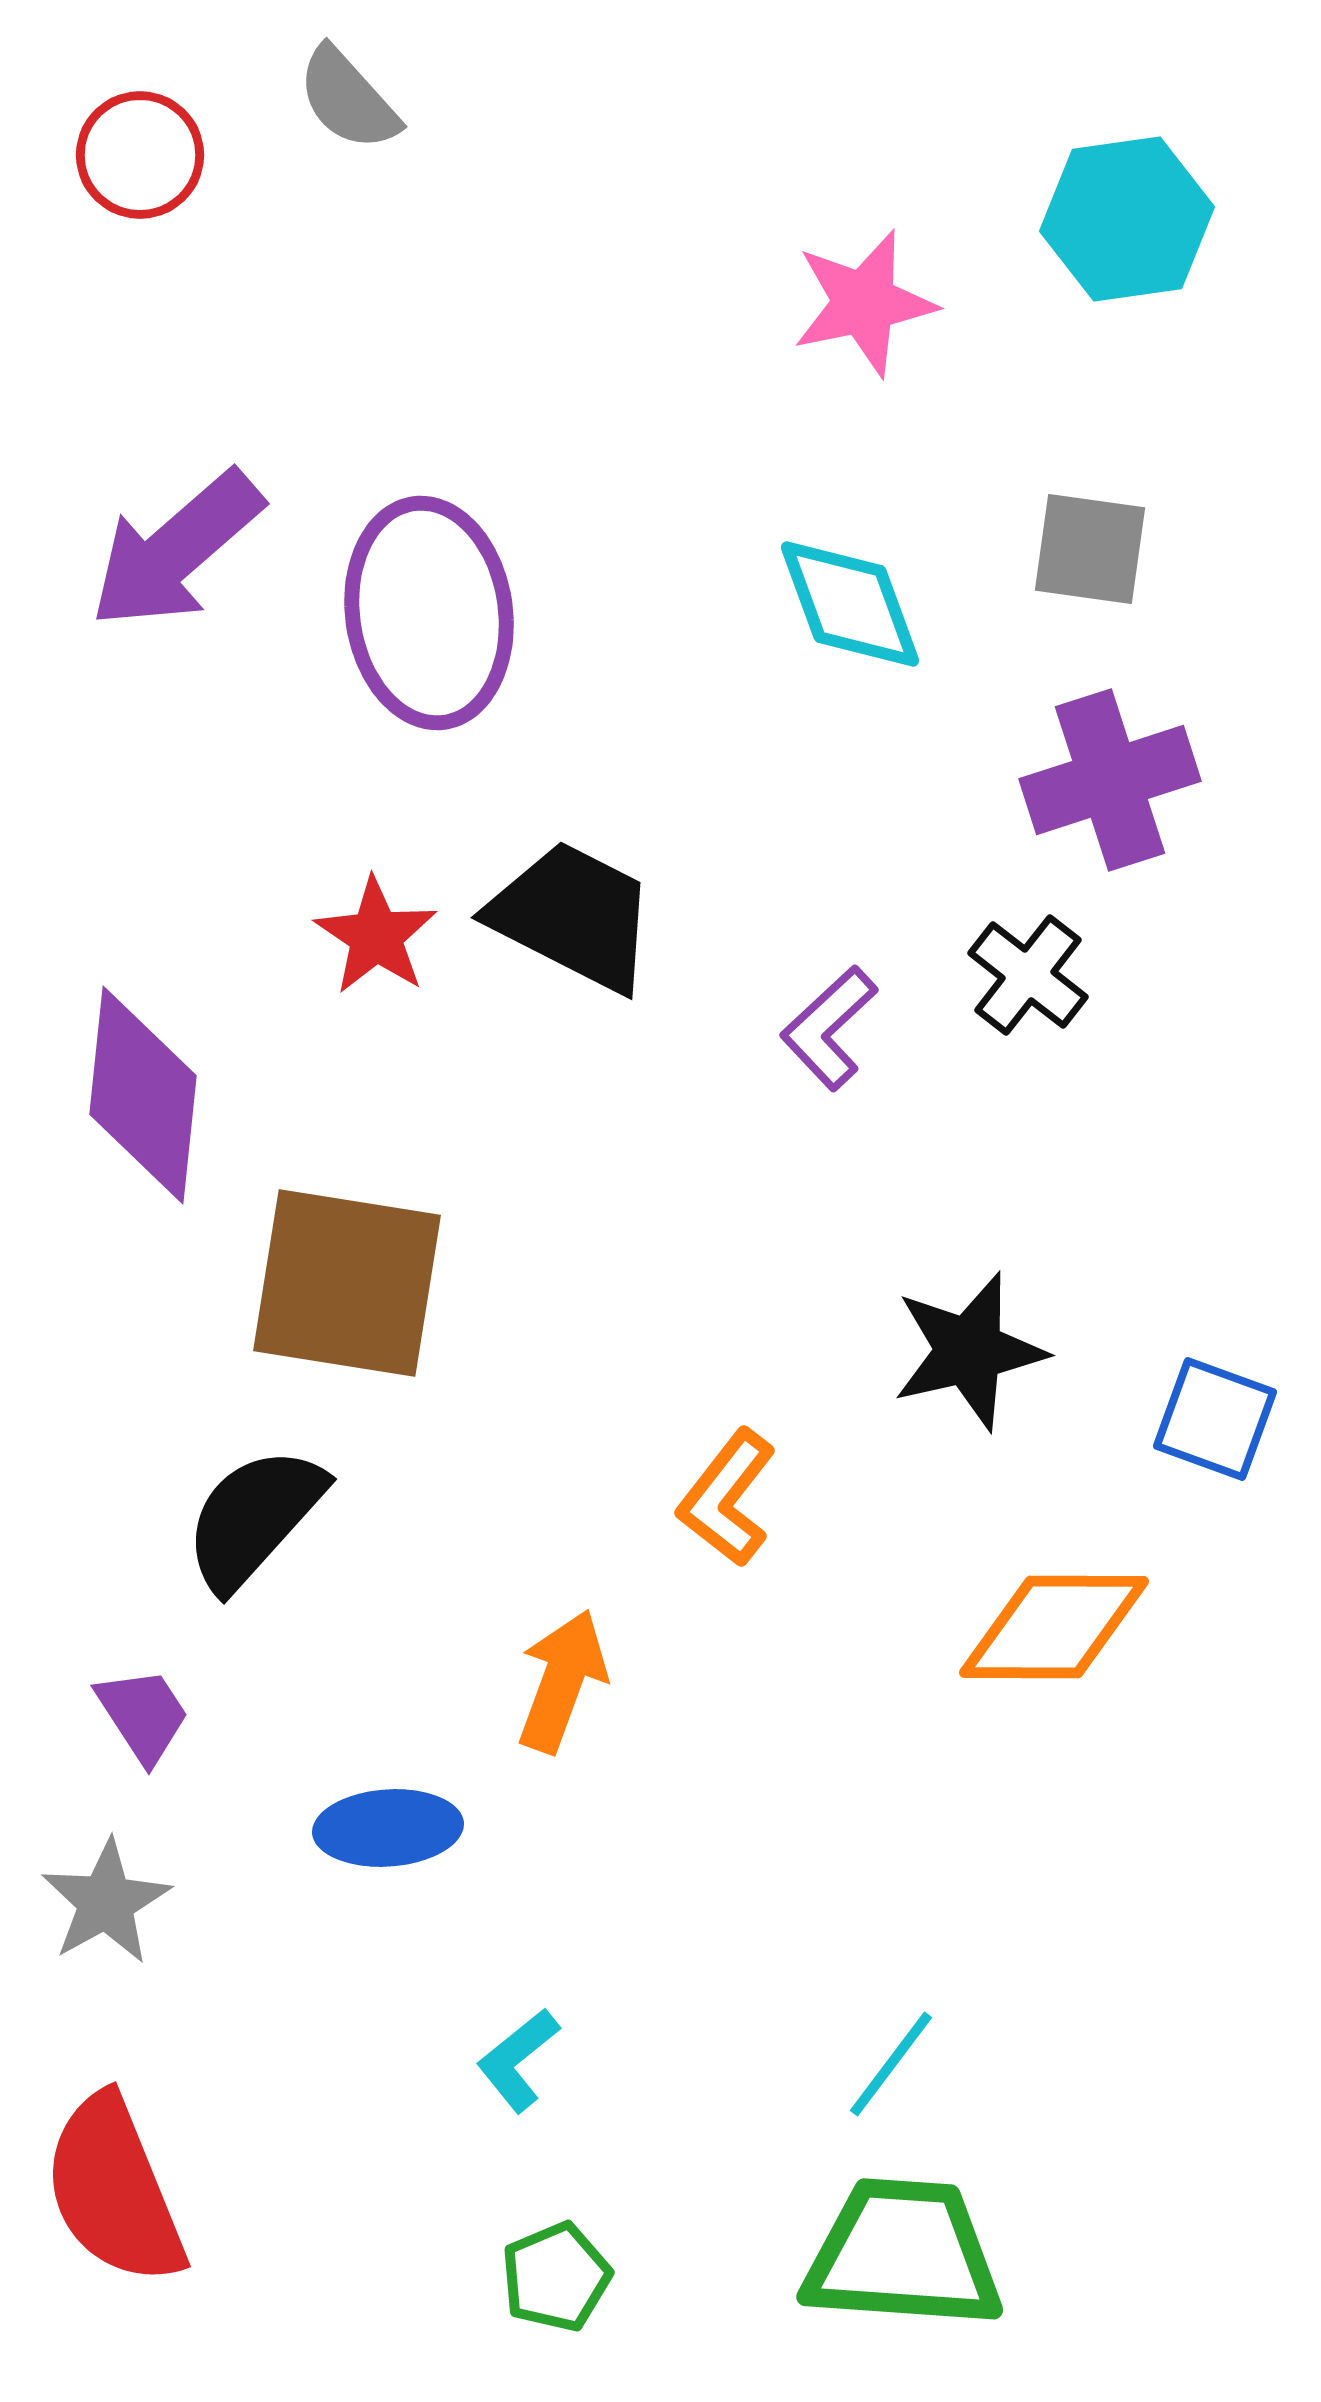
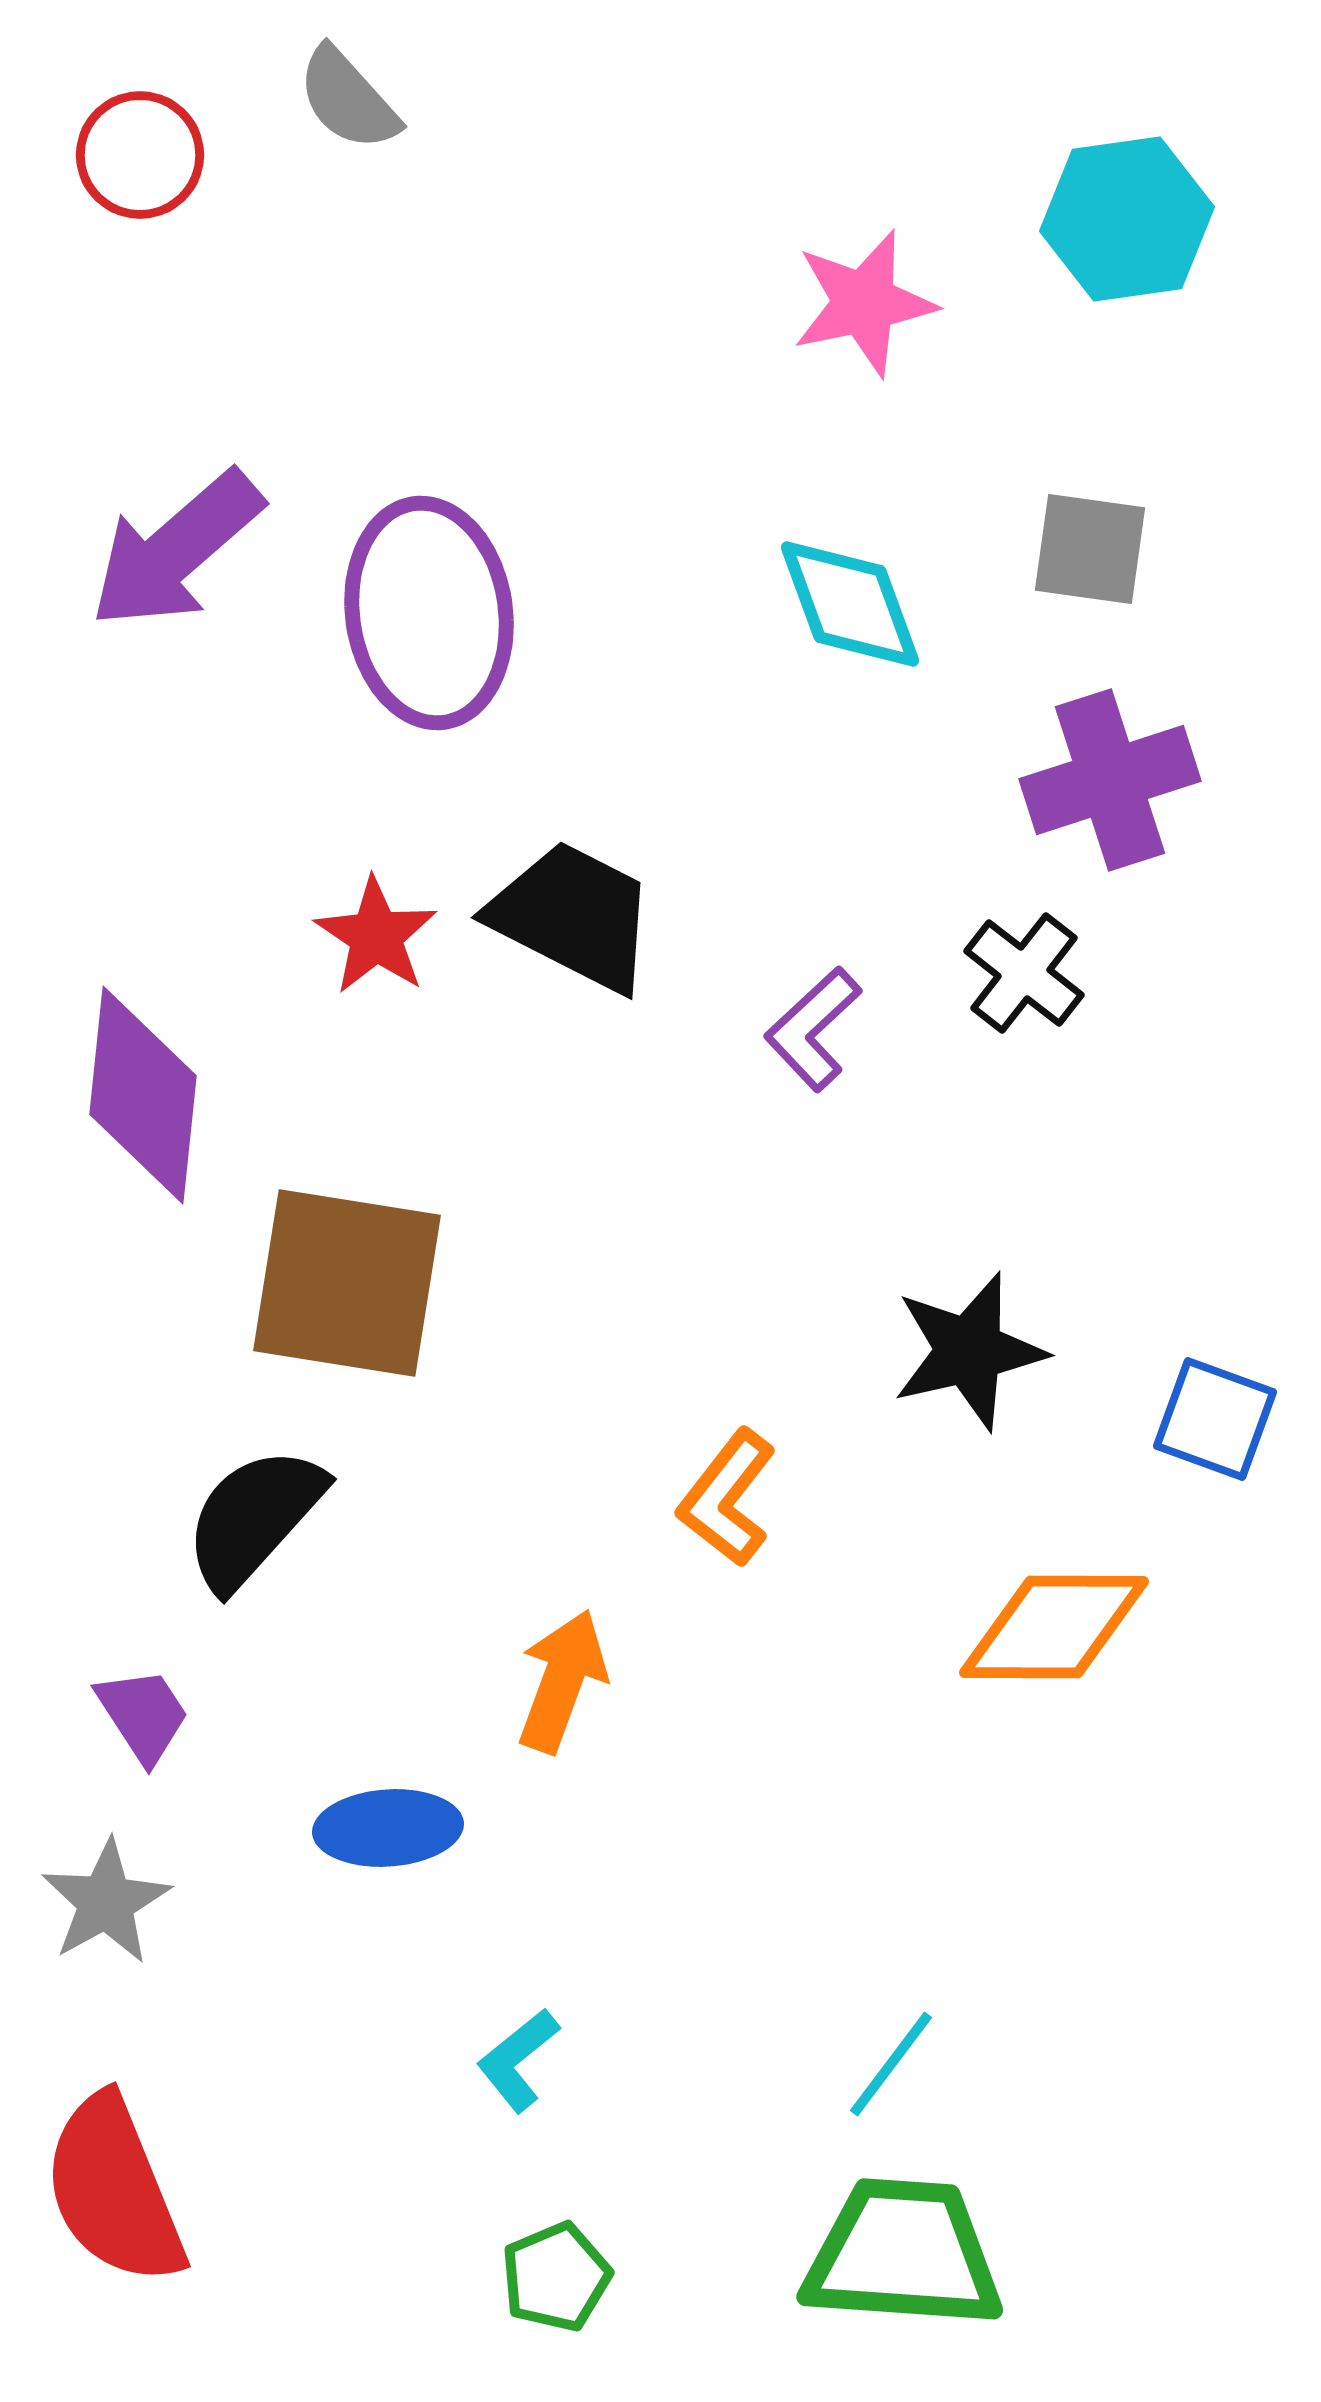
black cross: moved 4 px left, 2 px up
purple L-shape: moved 16 px left, 1 px down
